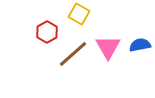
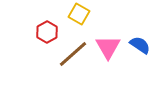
blue semicircle: rotated 45 degrees clockwise
